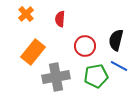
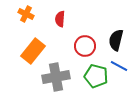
orange cross: rotated 21 degrees counterclockwise
orange rectangle: moved 1 px up
green pentagon: rotated 25 degrees clockwise
